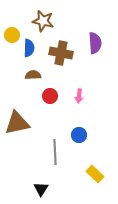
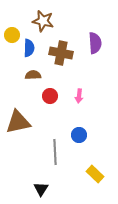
brown triangle: moved 1 px right, 1 px up
